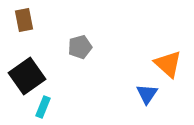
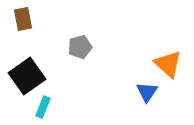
brown rectangle: moved 1 px left, 1 px up
blue triangle: moved 2 px up
